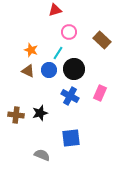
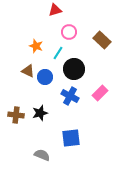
orange star: moved 5 px right, 4 px up
blue circle: moved 4 px left, 7 px down
pink rectangle: rotated 21 degrees clockwise
